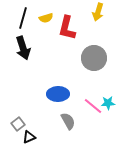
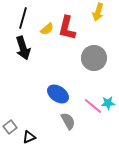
yellow semicircle: moved 1 px right, 11 px down; rotated 24 degrees counterclockwise
blue ellipse: rotated 35 degrees clockwise
gray square: moved 8 px left, 3 px down
